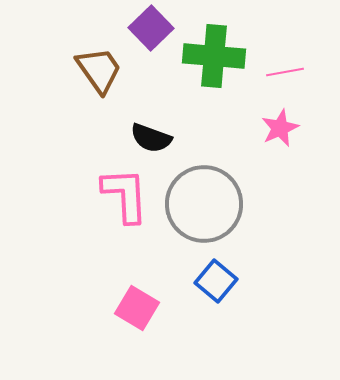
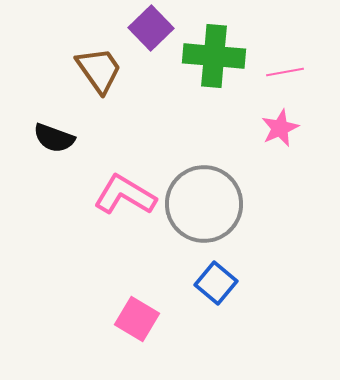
black semicircle: moved 97 px left
pink L-shape: rotated 56 degrees counterclockwise
blue square: moved 2 px down
pink square: moved 11 px down
